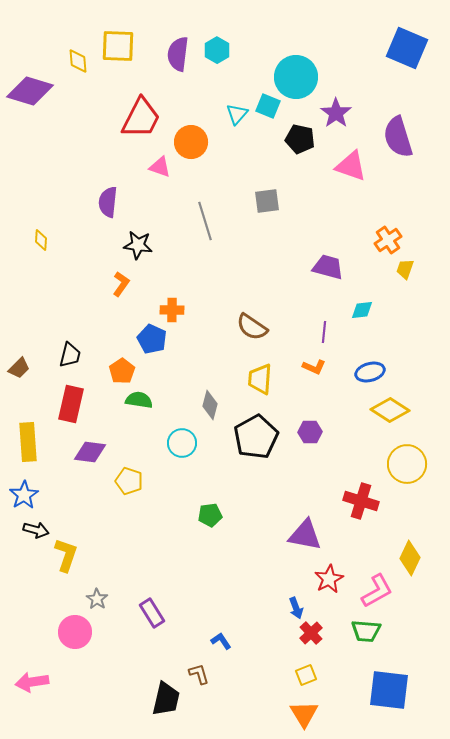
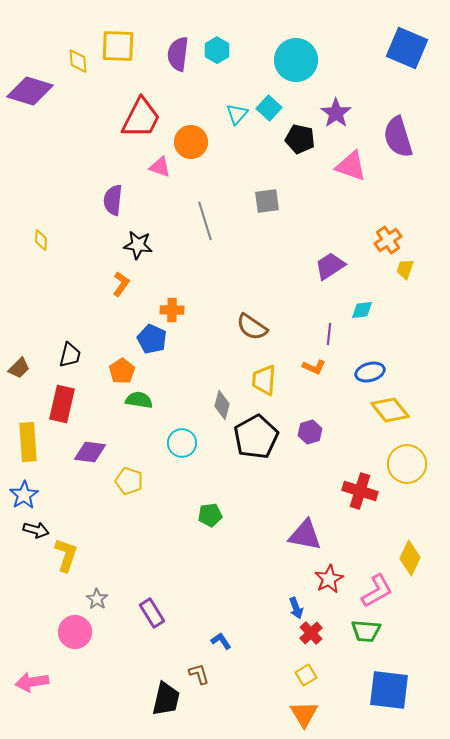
cyan circle at (296, 77): moved 17 px up
cyan square at (268, 106): moved 1 px right, 2 px down; rotated 20 degrees clockwise
purple semicircle at (108, 202): moved 5 px right, 2 px up
purple trapezoid at (328, 267): moved 2 px right, 1 px up; rotated 48 degrees counterclockwise
purple line at (324, 332): moved 5 px right, 2 px down
yellow trapezoid at (260, 379): moved 4 px right, 1 px down
red rectangle at (71, 404): moved 9 px left
gray diamond at (210, 405): moved 12 px right
yellow diamond at (390, 410): rotated 18 degrees clockwise
purple hexagon at (310, 432): rotated 15 degrees counterclockwise
red cross at (361, 501): moved 1 px left, 10 px up
yellow square at (306, 675): rotated 10 degrees counterclockwise
